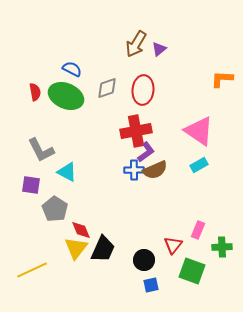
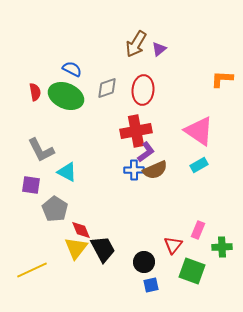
black trapezoid: rotated 52 degrees counterclockwise
black circle: moved 2 px down
